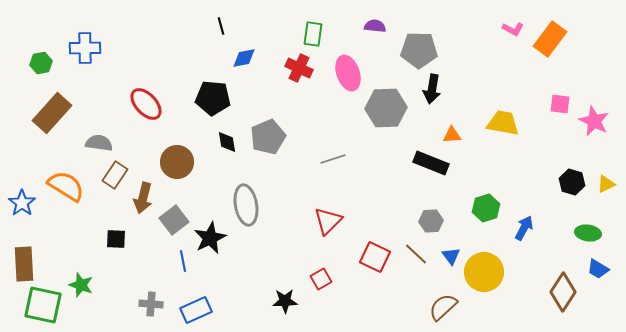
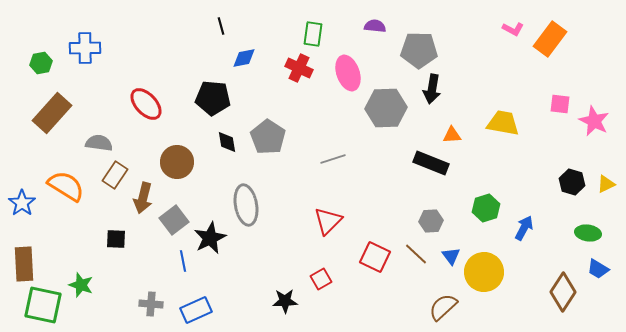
gray pentagon at (268, 137): rotated 16 degrees counterclockwise
